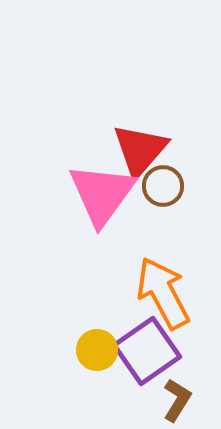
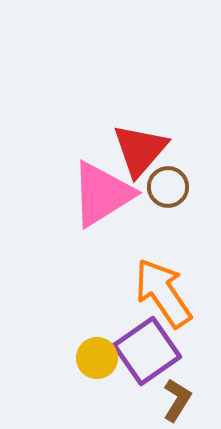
brown circle: moved 5 px right, 1 px down
pink triangle: rotated 22 degrees clockwise
orange arrow: rotated 6 degrees counterclockwise
yellow circle: moved 8 px down
